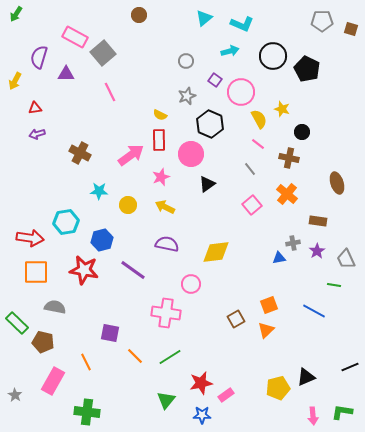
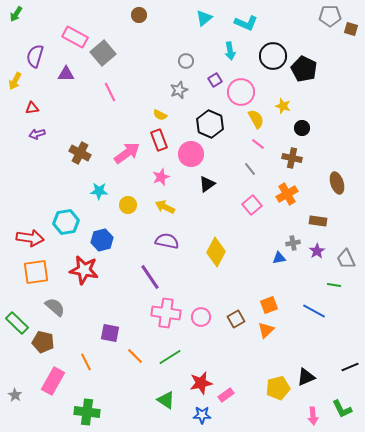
gray pentagon at (322, 21): moved 8 px right, 5 px up
cyan L-shape at (242, 24): moved 4 px right, 1 px up
cyan arrow at (230, 51): rotated 96 degrees clockwise
purple semicircle at (39, 57): moved 4 px left, 1 px up
black pentagon at (307, 69): moved 3 px left
purple square at (215, 80): rotated 24 degrees clockwise
gray star at (187, 96): moved 8 px left, 6 px up
red triangle at (35, 108): moved 3 px left
yellow star at (282, 109): moved 1 px right, 3 px up
yellow semicircle at (259, 119): moved 3 px left
black circle at (302, 132): moved 4 px up
red rectangle at (159, 140): rotated 20 degrees counterclockwise
pink arrow at (131, 155): moved 4 px left, 2 px up
brown cross at (289, 158): moved 3 px right
orange cross at (287, 194): rotated 20 degrees clockwise
purple semicircle at (167, 244): moved 3 px up
yellow diamond at (216, 252): rotated 56 degrees counterclockwise
purple line at (133, 270): moved 17 px right, 7 px down; rotated 20 degrees clockwise
orange square at (36, 272): rotated 8 degrees counterclockwise
pink circle at (191, 284): moved 10 px right, 33 px down
gray semicircle at (55, 307): rotated 30 degrees clockwise
green triangle at (166, 400): rotated 36 degrees counterclockwise
green L-shape at (342, 412): moved 3 px up; rotated 125 degrees counterclockwise
